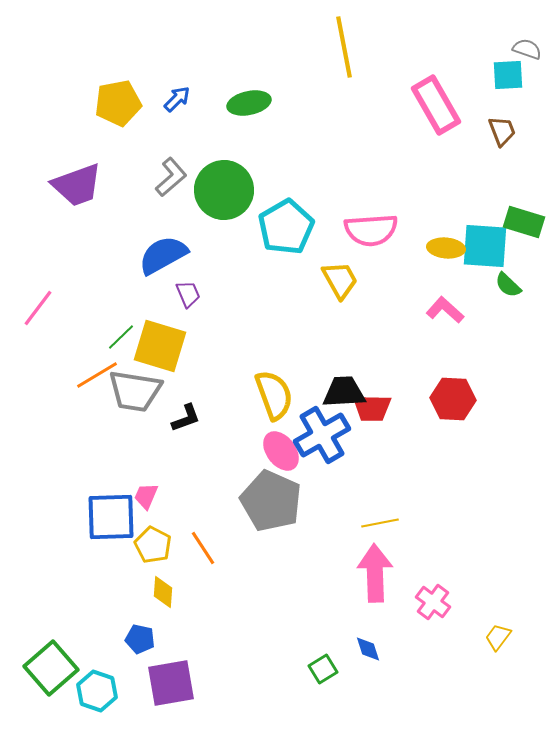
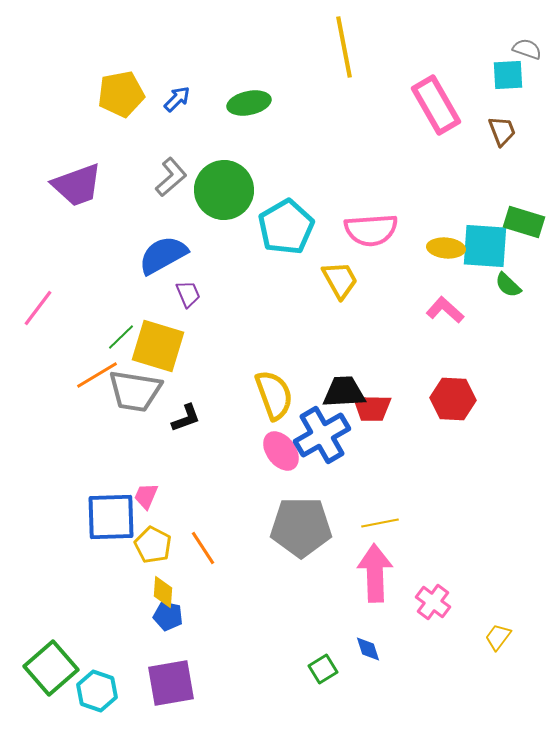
yellow pentagon at (118, 103): moved 3 px right, 9 px up
yellow square at (160, 346): moved 2 px left
gray pentagon at (271, 501): moved 30 px right, 26 px down; rotated 24 degrees counterclockwise
blue pentagon at (140, 639): moved 28 px right, 23 px up
